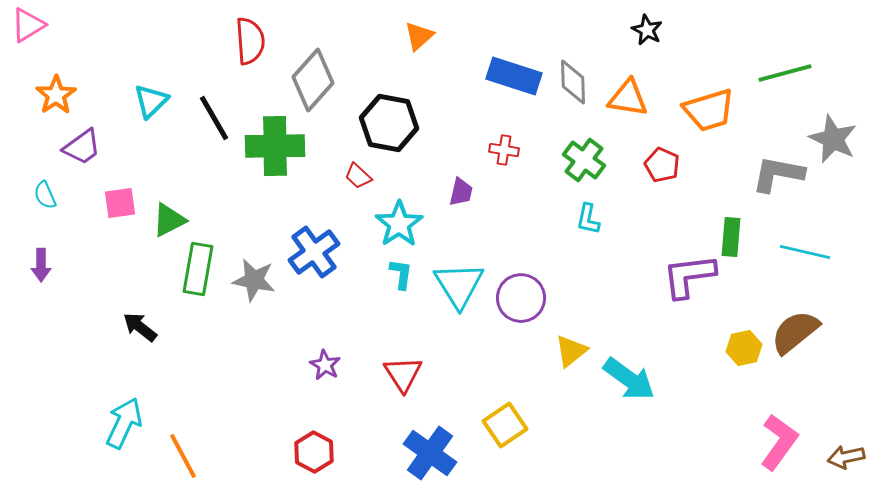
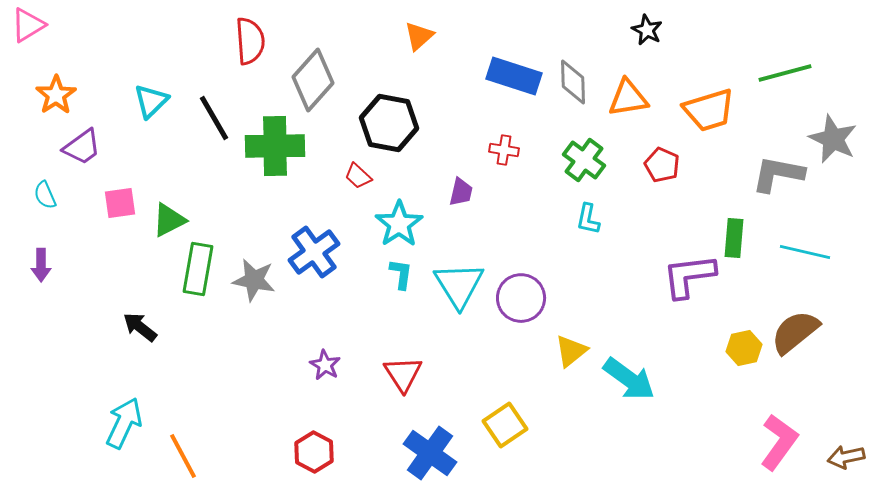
orange triangle at (628, 98): rotated 18 degrees counterclockwise
green rectangle at (731, 237): moved 3 px right, 1 px down
